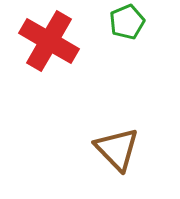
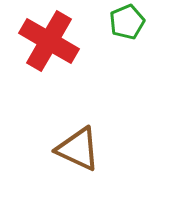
brown triangle: moved 39 px left; rotated 21 degrees counterclockwise
